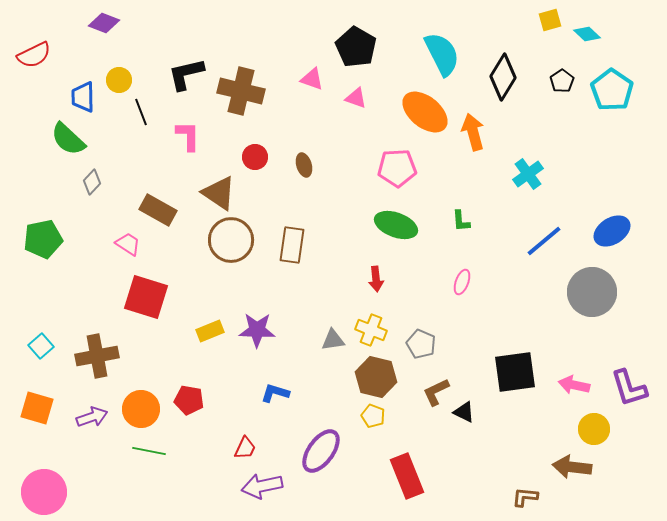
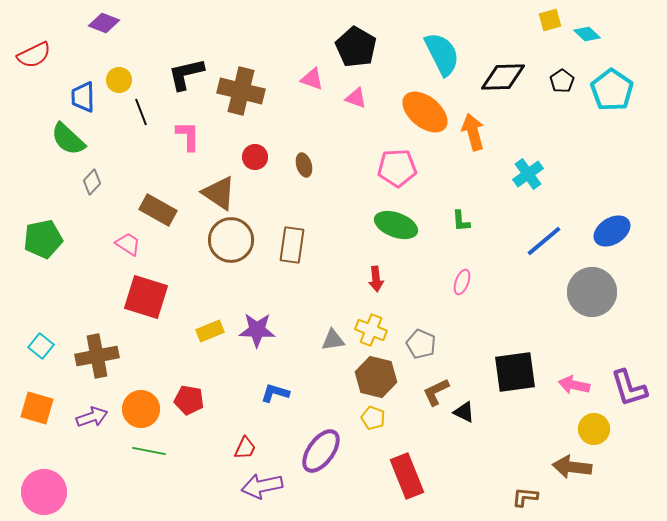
black diamond at (503, 77): rotated 57 degrees clockwise
cyan square at (41, 346): rotated 10 degrees counterclockwise
yellow pentagon at (373, 416): moved 2 px down
